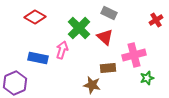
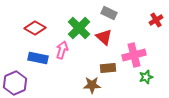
red diamond: moved 11 px down
red triangle: moved 1 px left
green star: moved 1 px left, 1 px up
brown star: rotated 12 degrees counterclockwise
